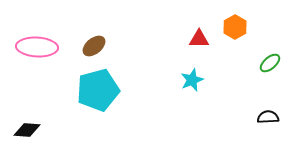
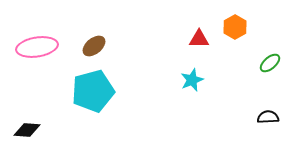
pink ellipse: rotated 12 degrees counterclockwise
cyan pentagon: moved 5 px left, 1 px down
